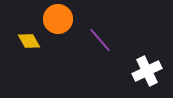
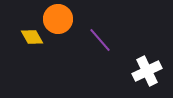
yellow diamond: moved 3 px right, 4 px up
